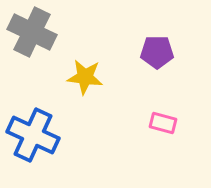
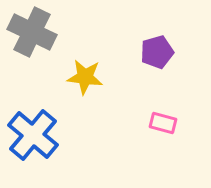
purple pentagon: rotated 16 degrees counterclockwise
blue cross: rotated 15 degrees clockwise
